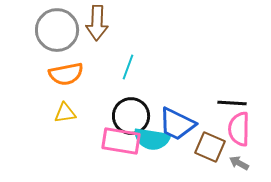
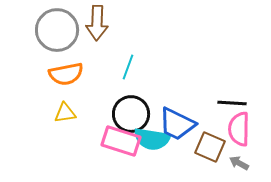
black circle: moved 2 px up
pink rectangle: rotated 9 degrees clockwise
